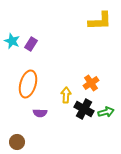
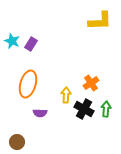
green arrow: moved 3 px up; rotated 70 degrees counterclockwise
